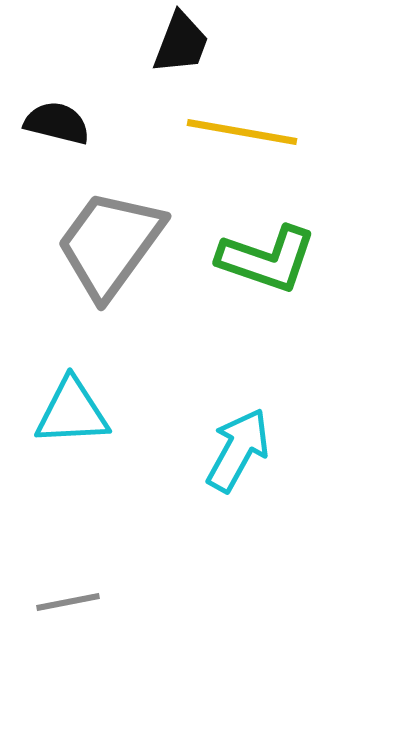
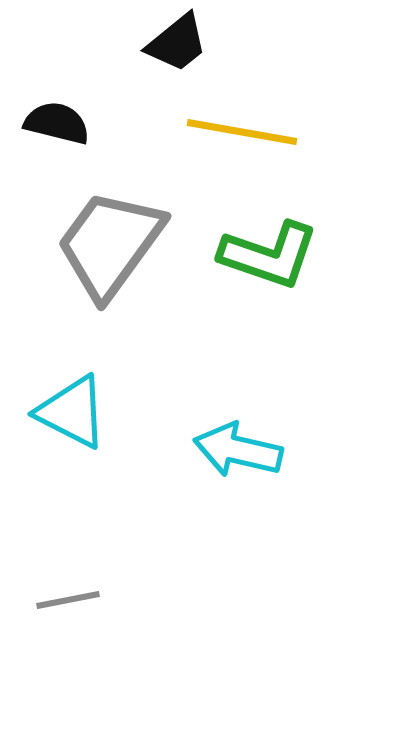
black trapezoid: moved 4 px left; rotated 30 degrees clockwise
green L-shape: moved 2 px right, 4 px up
cyan triangle: rotated 30 degrees clockwise
cyan arrow: rotated 106 degrees counterclockwise
gray line: moved 2 px up
